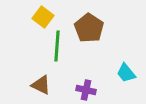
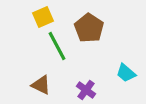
yellow square: rotated 30 degrees clockwise
green line: rotated 32 degrees counterclockwise
cyan trapezoid: rotated 10 degrees counterclockwise
purple cross: rotated 24 degrees clockwise
